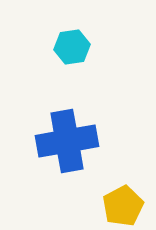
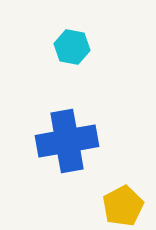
cyan hexagon: rotated 20 degrees clockwise
